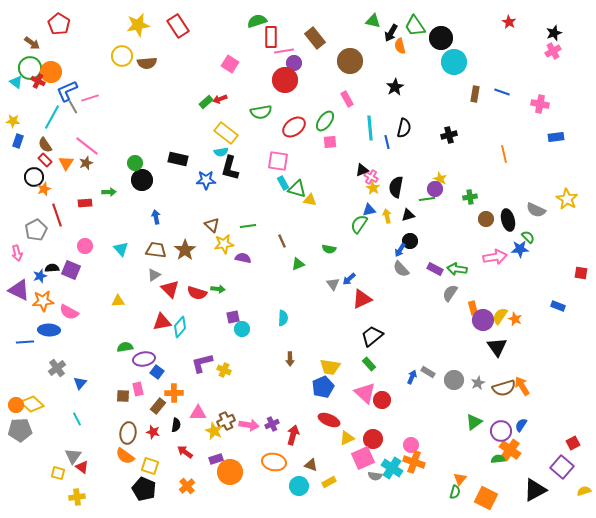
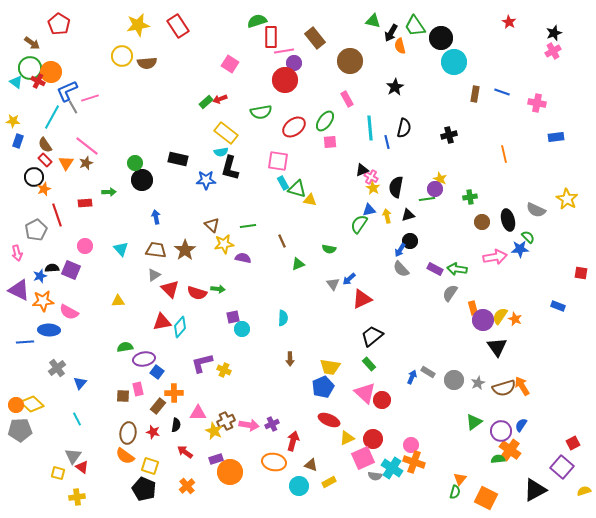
pink cross at (540, 104): moved 3 px left, 1 px up
brown circle at (486, 219): moved 4 px left, 3 px down
red arrow at (293, 435): moved 6 px down
